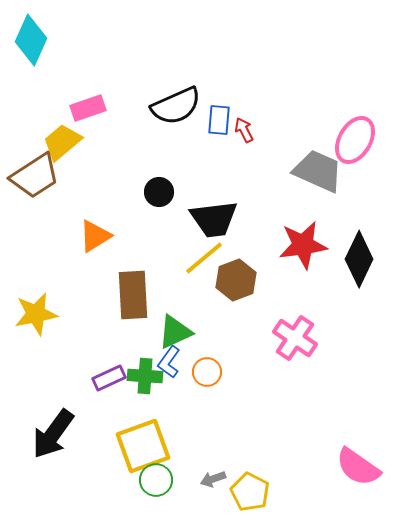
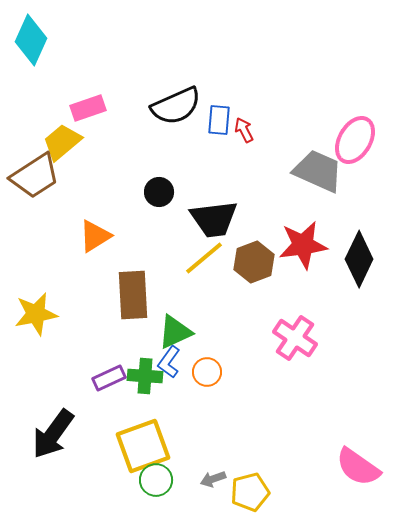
brown hexagon: moved 18 px right, 18 px up
yellow pentagon: rotated 30 degrees clockwise
